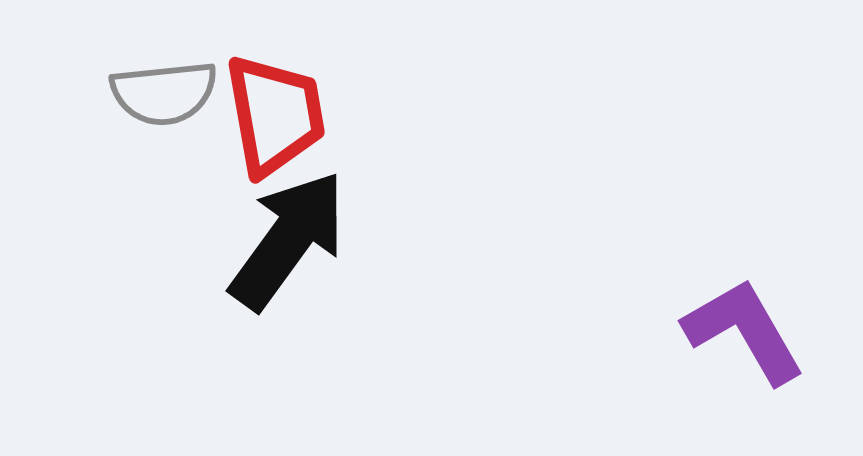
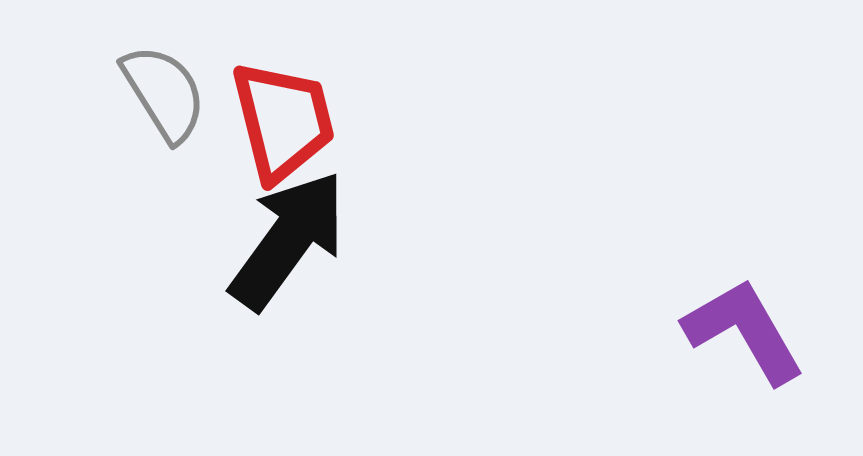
gray semicircle: rotated 116 degrees counterclockwise
red trapezoid: moved 8 px right, 6 px down; rotated 4 degrees counterclockwise
